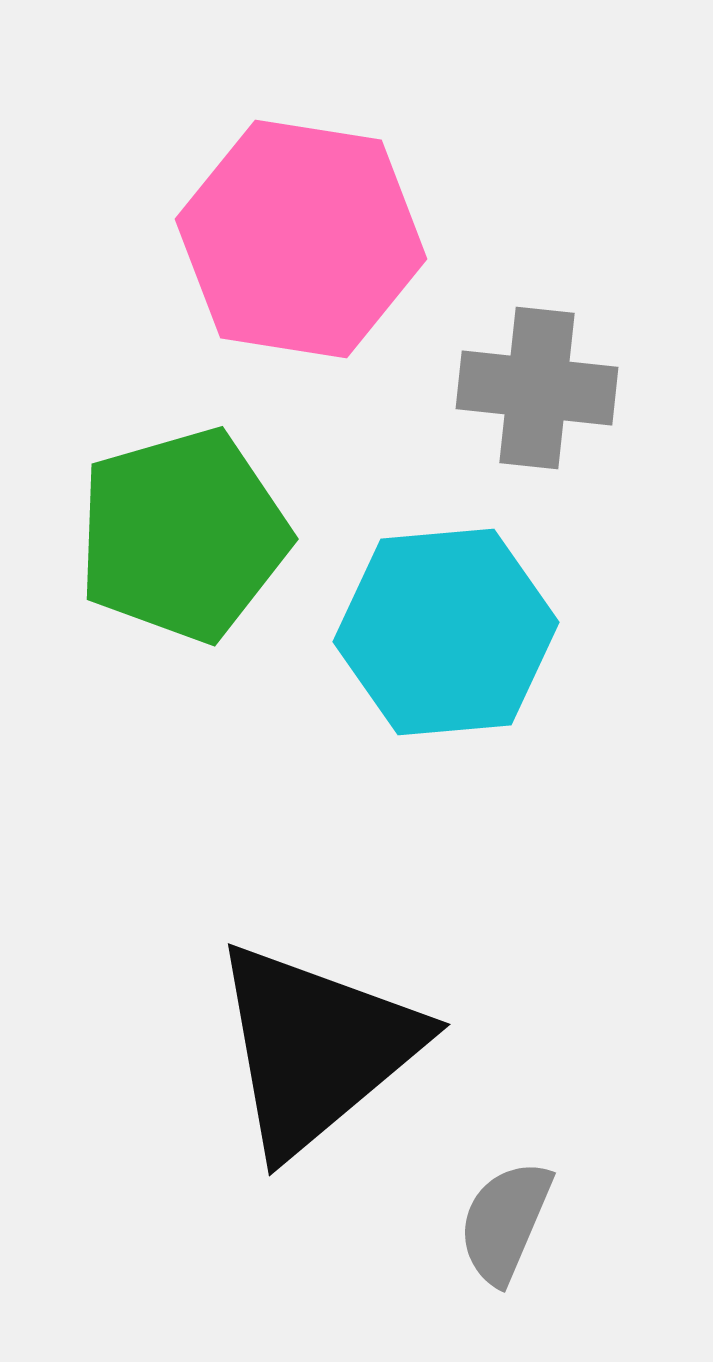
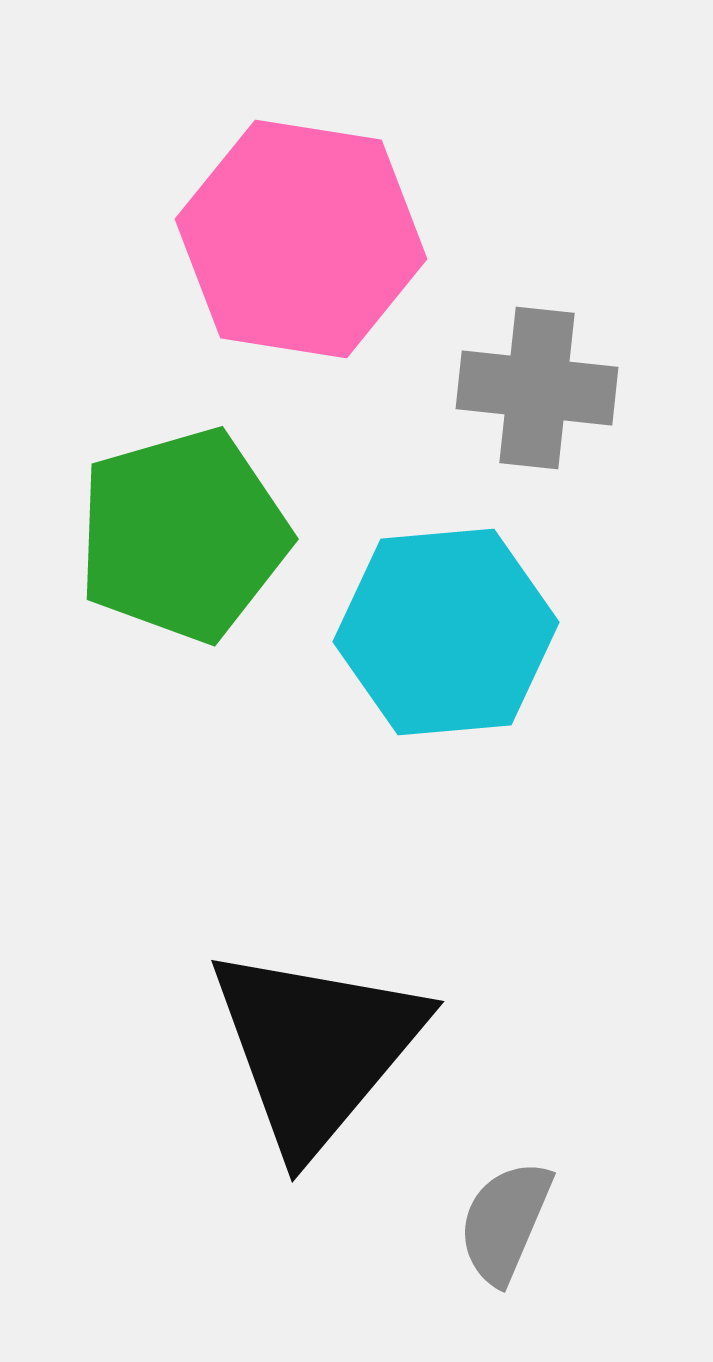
black triangle: rotated 10 degrees counterclockwise
